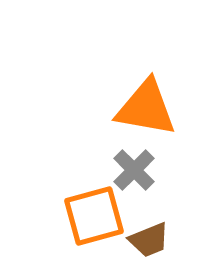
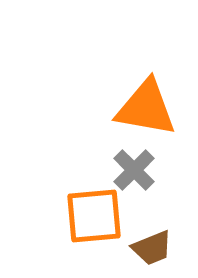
orange square: rotated 10 degrees clockwise
brown trapezoid: moved 3 px right, 8 px down
